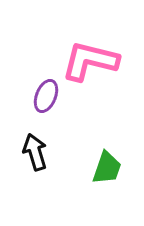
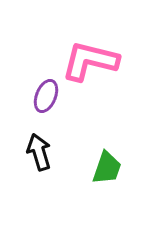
black arrow: moved 4 px right
